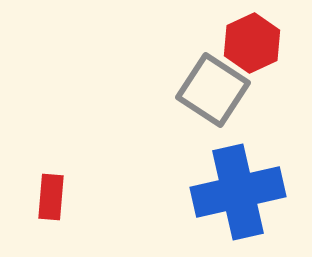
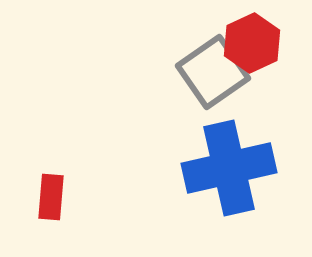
gray square: moved 18 px up; rotated 22 degrees clockwise
blue cross: moved 9 px left, 24 px up
